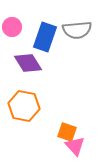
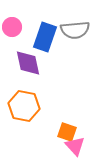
gray semicircle: moved 2 px left
purple diamond: rotated 20 degrees clockwise
